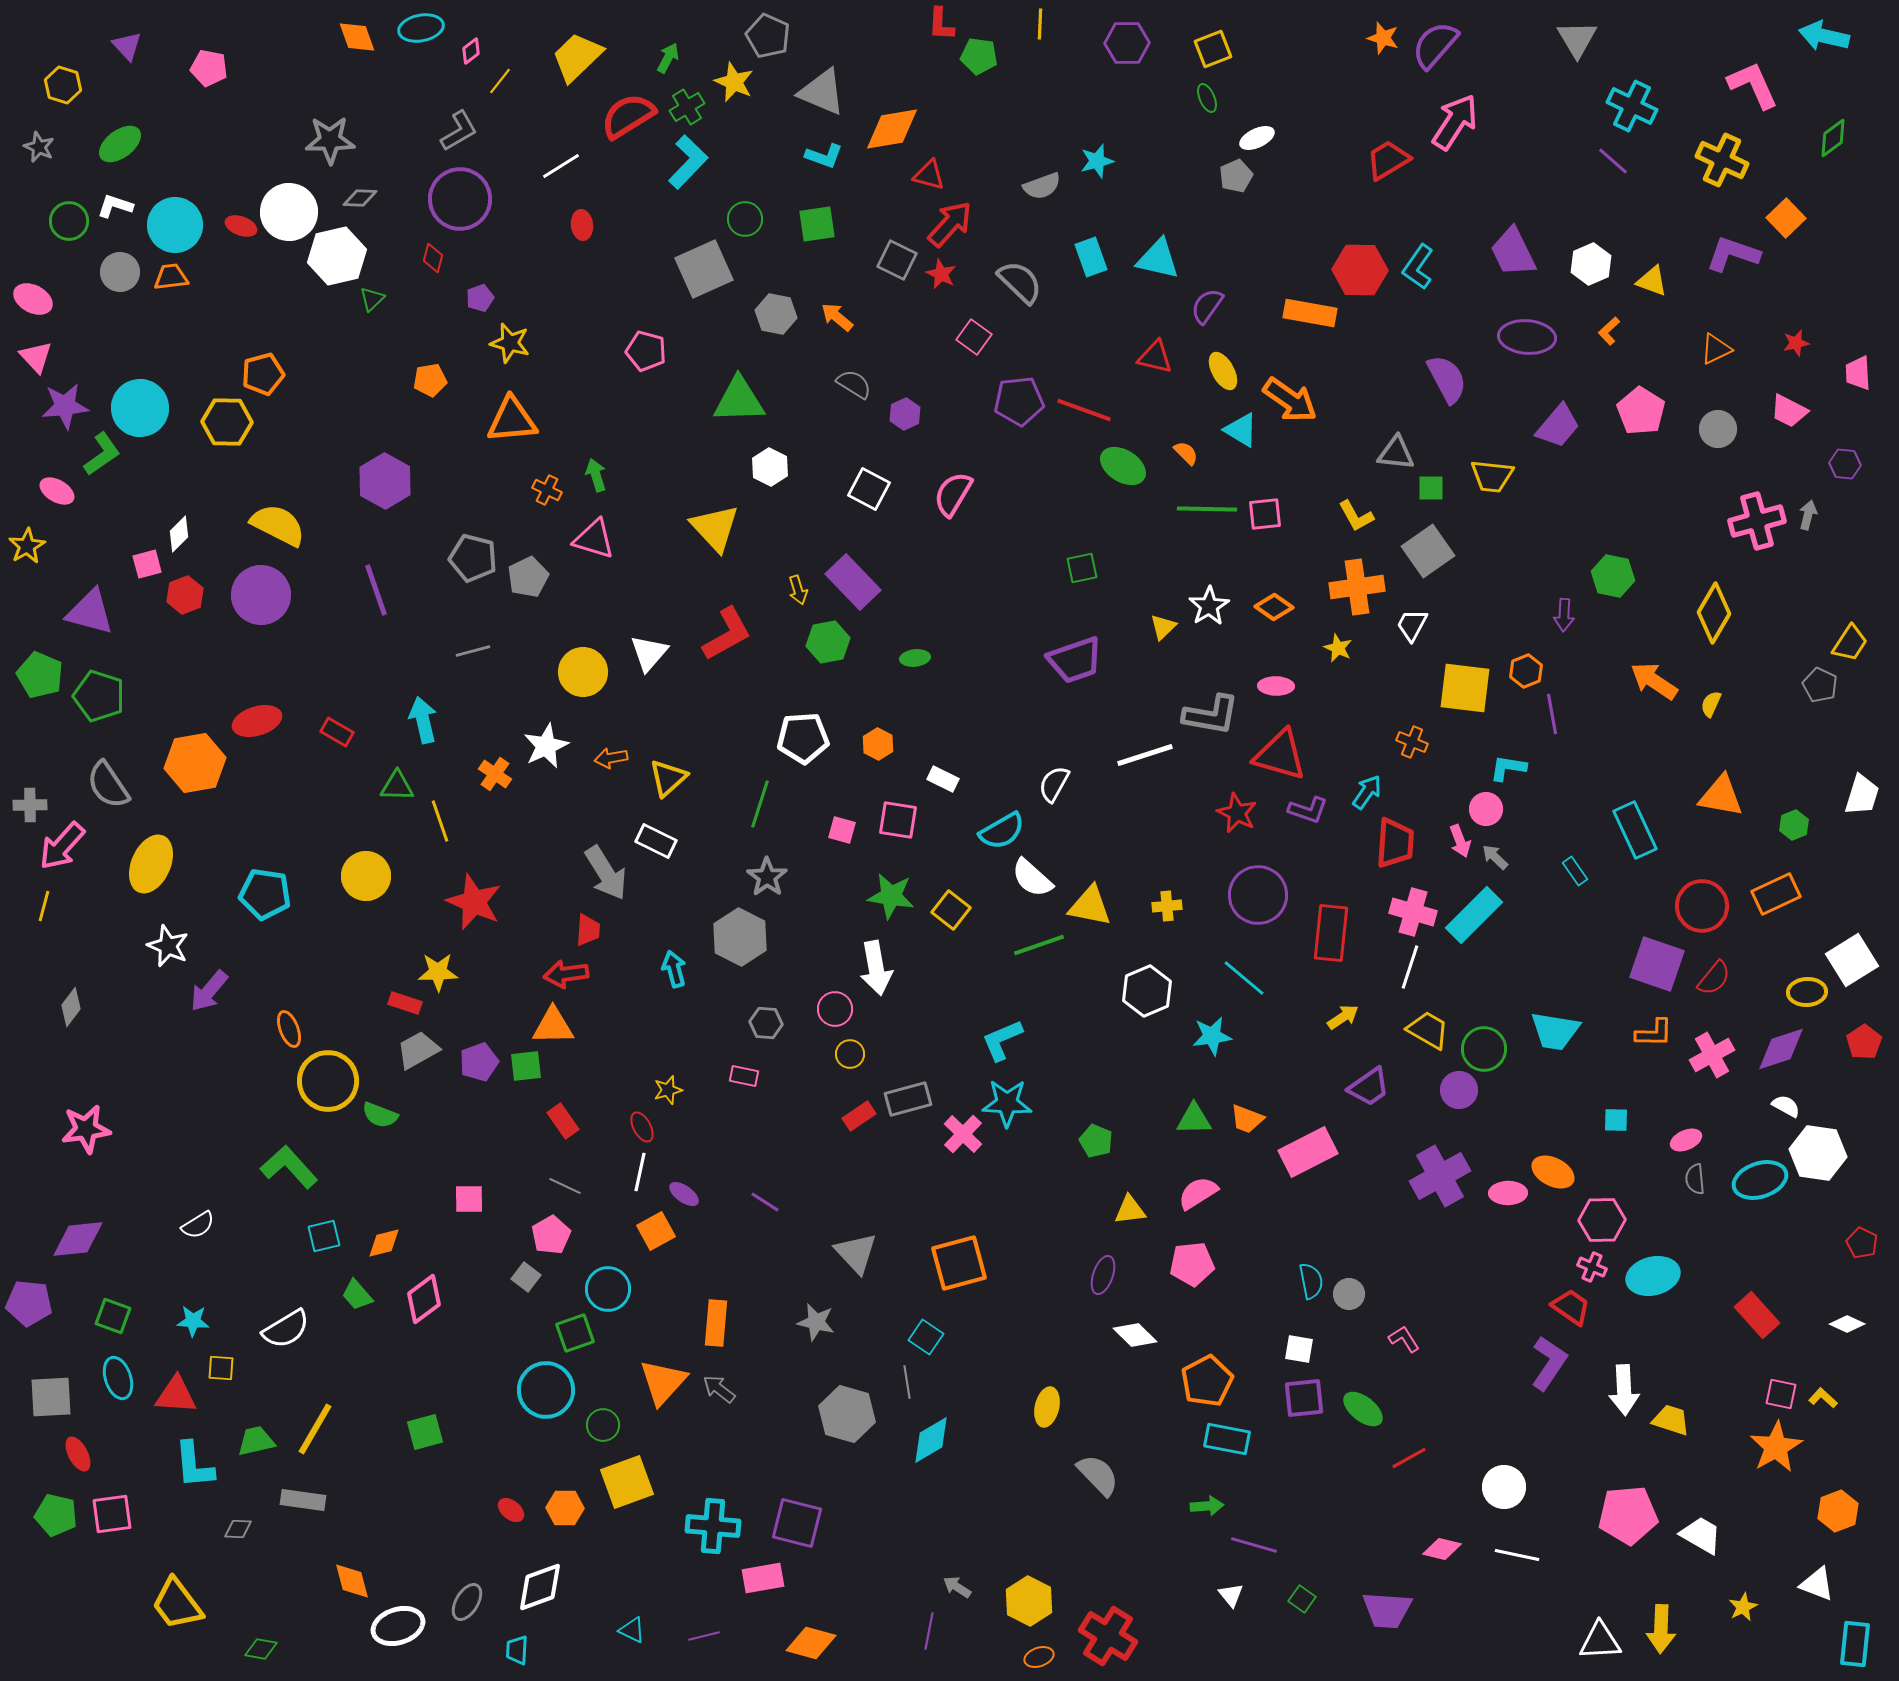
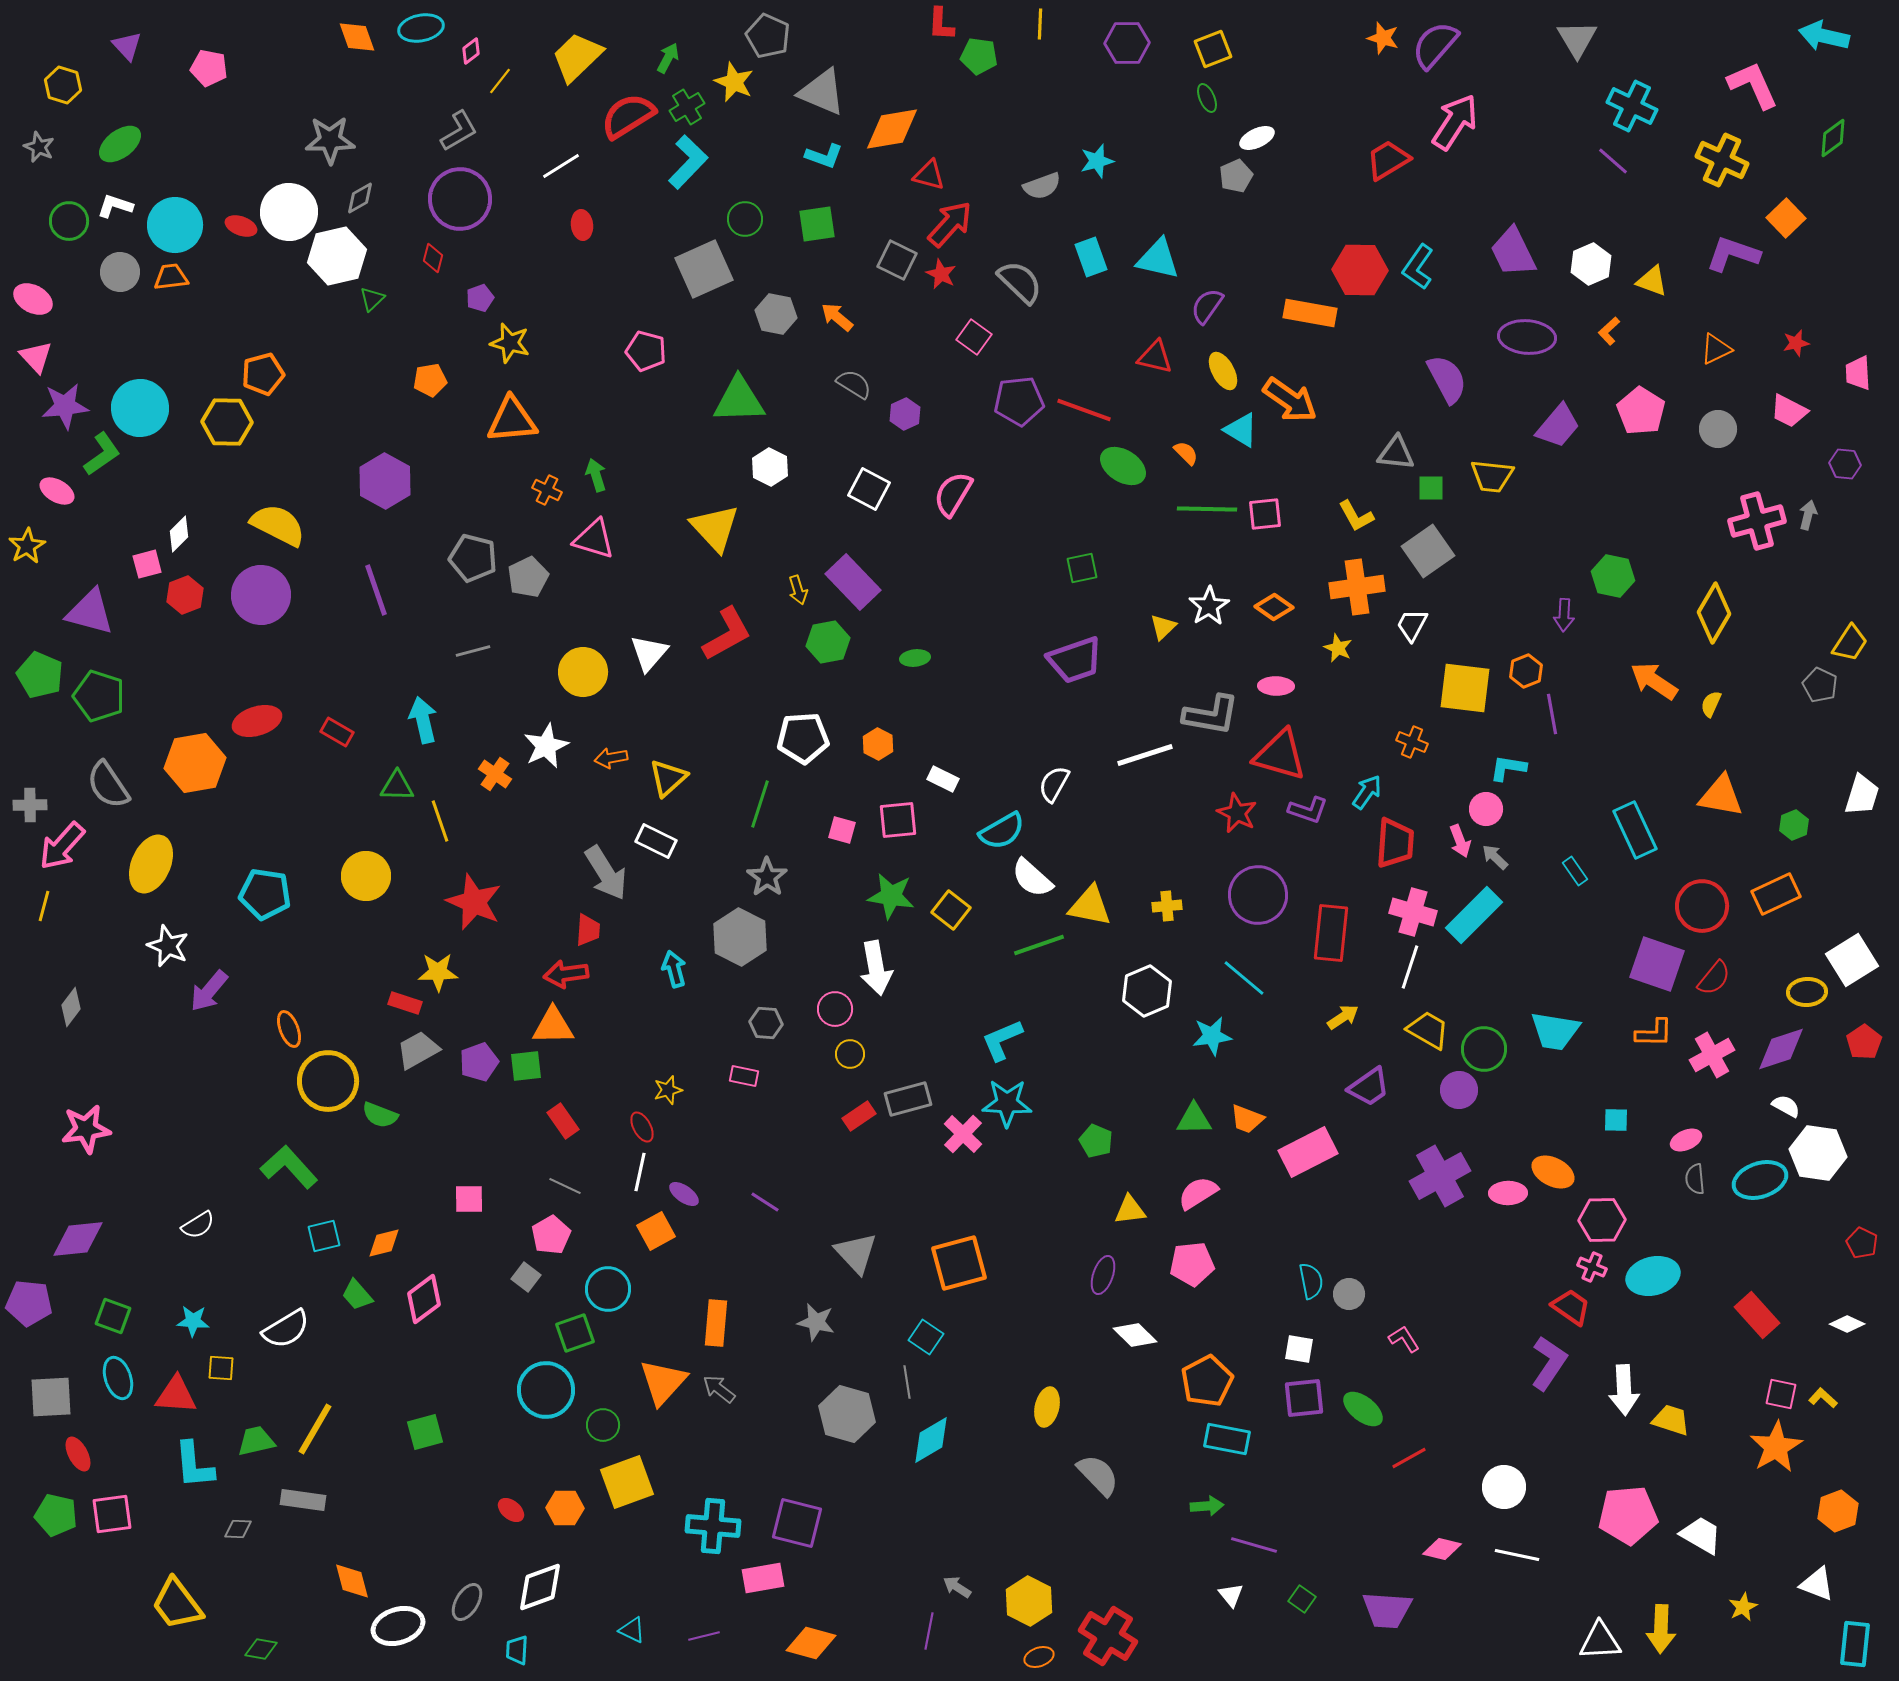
gray diamond at (360, 198): rotated 32 degrees counterclockwise
pink square at (898, 820): rotated 15 degrees counterclockwise
